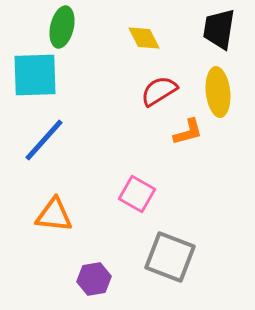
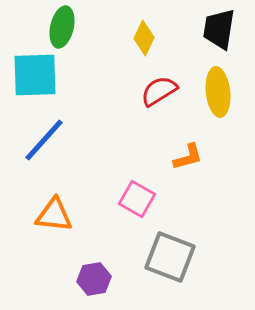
yellow diamond: rotated 52 degrees clockwise
orange L-shape: moved 25 px down
pink square: moved 5 px down
